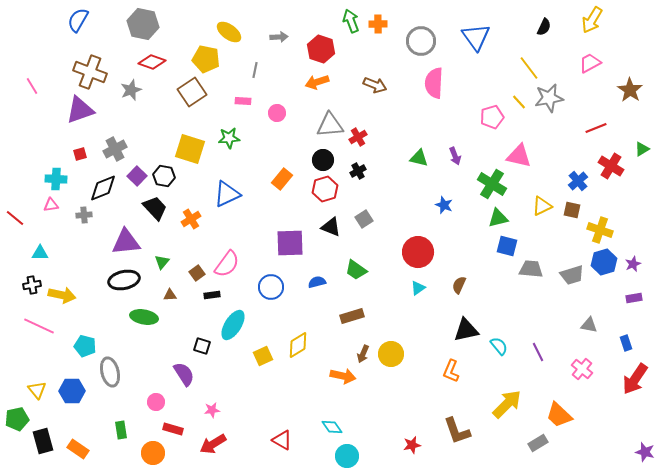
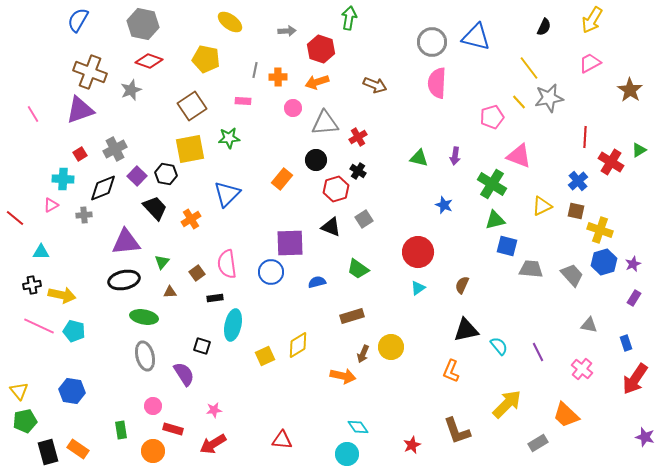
green arrow at (351, 21): moved 2 px left, 3 px up; rotated 30 degrees clockwise
orange cross at (378, 24): moved 100 px left, 53 px down
yellow ellipse at (229, 32): moved 1 px right, 10 px up
gray arrow at (279, 37): moved 8 px right, 6 px up
blue triangle at (476, 37): rotated 40 degrees counterclockwise
gray circle at (421, 41): moved 11 px right, 1 px down
red diamond at (152, 62): moved 3 px left, 1 px up
pink semicircle at (434, 83): moved 3 px right
pink line at (32, 86): moved 1 px right, 28 px down
brown square at (192, 92): moved 14 px down
pink circle at (277, 113): moved 16 px right, 5 px up
gray triangle at (330, 125): moved 5 px left, 2 px up
red line at (596, 128): moved 11 px left, 9 px down; rotated 65 degrees counterclockwise
yellow square at (190, 149): rotated 28 degrees counterclockwise
green triangle at (642, 149): moved 3 px left, 1 px down
red square at (80, 154): rotated 16 degrees counterclockwise
purple arrow at (455, 156): rotated 30 degrees clockwise
pink triangle at (519, 156): rotated 8 degrees clockwise
black circle at (323, 160): moved 7 px left
red cross at (611, 166): moved 4 px up
black cross at (358, 171): rotated 28 degrees counterclockwise
black hexagon at (164, 176): moved 2 px right, 2 px up
cyan cross at (56, 179): moved 7 px right
red hexagon at (325, 189): moved 11 px right
blue triangle at (227, 194): rotated 20 degrees counterclockwise
pink triangle at (51, 205): rotated 21 degrees counterclockwise
brown square at (572, 210): moved 4 px right, 1 px down
green triangle at (498, 218): moved 3 px left, 2 px down
cyan triangle at (40, 253): moved 1 px right, 1 px up
pink semicircle at (227, 264): rotated 136 degrees clockwise
green trapezoid at (356, 270): moved 2 px right, 1 px up
gray trapezoid at (572, 275): rotated 115 degrees counterclockwise
brown semicircle at (459, 285): moved 3 px right
blue circle at (271, 287): moved 15 px up
brown triangle at (170, 295): moved 3 px up
black rectangle at (212, 295): moved 3 px right, 3 px down
purple rectangle at (634, 298): rotated 49 degrees counterclockwise
cyan ellipse at (233, 325): rotated 20 degrees counterclockwise
cyan pentagon at (85, 346): moved 11 px left, 15 px up
yellow circle at (391, 354): moved 7 px up
yellow square at (263, 356): moved 2 px right
gray ellipse at (110, 372): moved 35 px right, 16 px up
yellow triangle at (37, 390): moved 18 px left, 1 px down
blue hexagon at (72, 391): rotated 10 degrees clockwise
pink circle at (156, 402): moved 3 px left, 4 px down
pink star at (212, 410): moved 2 px right
orange trapezoid at (559, 415): moved 7 px right
green pentagon at (17, 419): moved 8 px right, 2 px down
cyan diamond at (332, 427): moved 26 px right
red triangle at (282, 440): rotated 25 degrees counterclockwise
black rectangle at (43, 441): moved 5 px right, 11 px down
red star at (412, 445): rotated 12 degrees counterclockwise
purple star at (645, 452): moved 15 px up
orange circle at (153, 453): moved 2 px up
cyan circle at (347, 456): moved 2 px up
